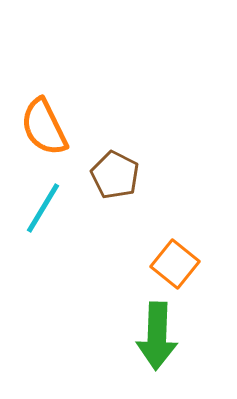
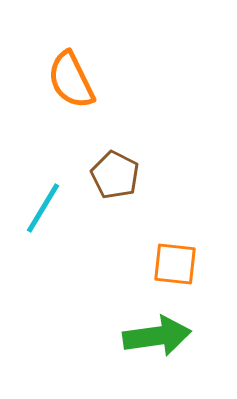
orange semicircle: moved 27 px right, 47 px up
orange square: rotated 33 degrees counterclockwise
green arrow: rotated 100 degrees counterclockwise
